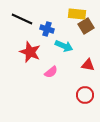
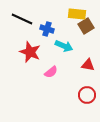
red circle: moved 2 px right
